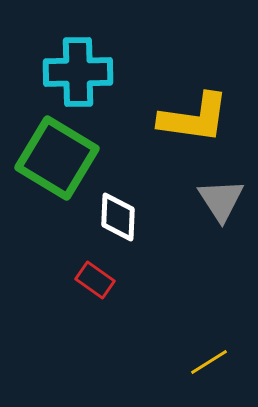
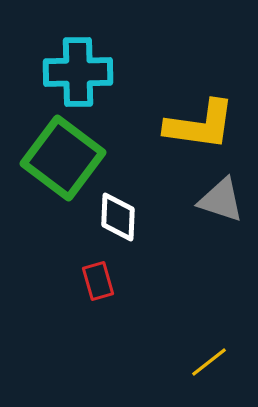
yellow L-shape: moved 6 px right, 7 px down
green square: moved 6 px right; rotated 6 degrees clockwise
gray triangle: rotated 39 degrees counterclockwise
red rectangle: moved 3 px right, 1 px down; rotated 39 degrees clockwise
yellow line: rotated 6 degrees counterclockwise
